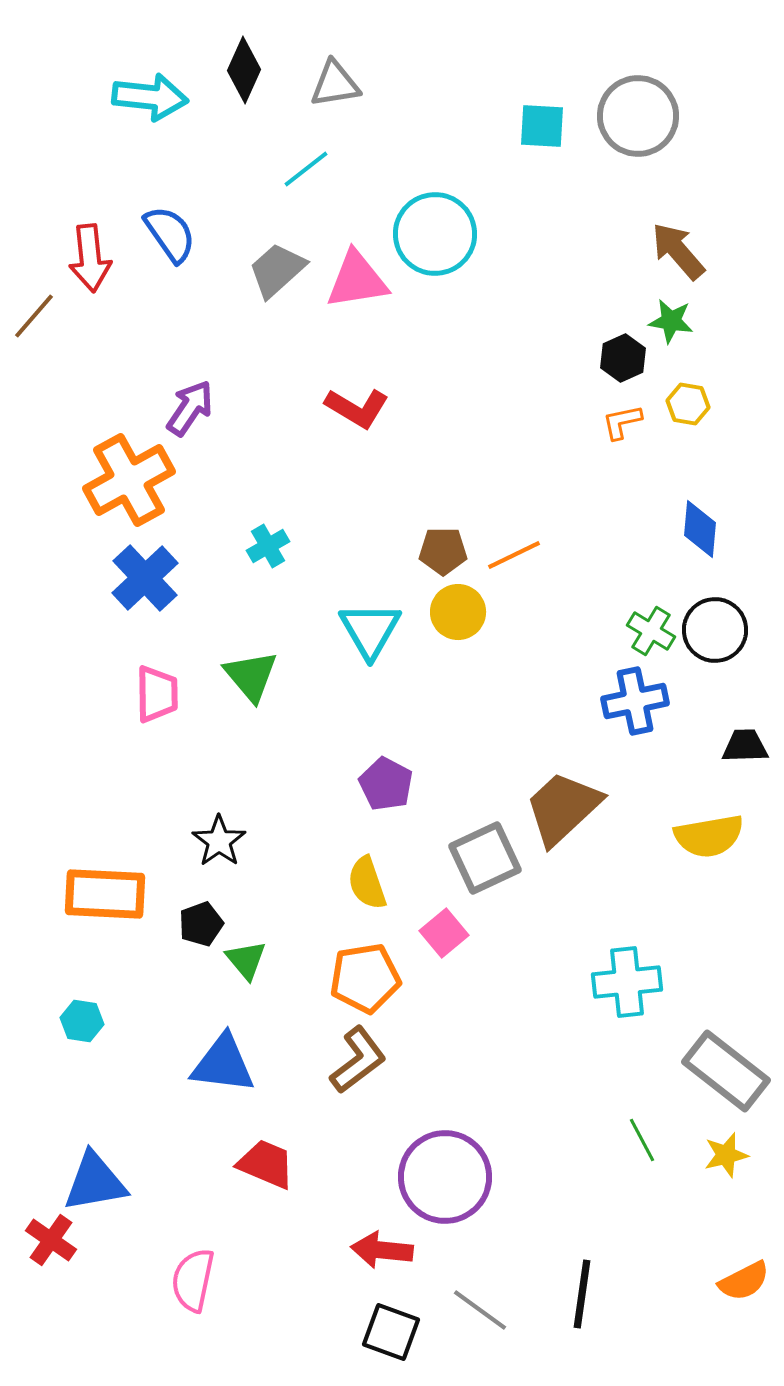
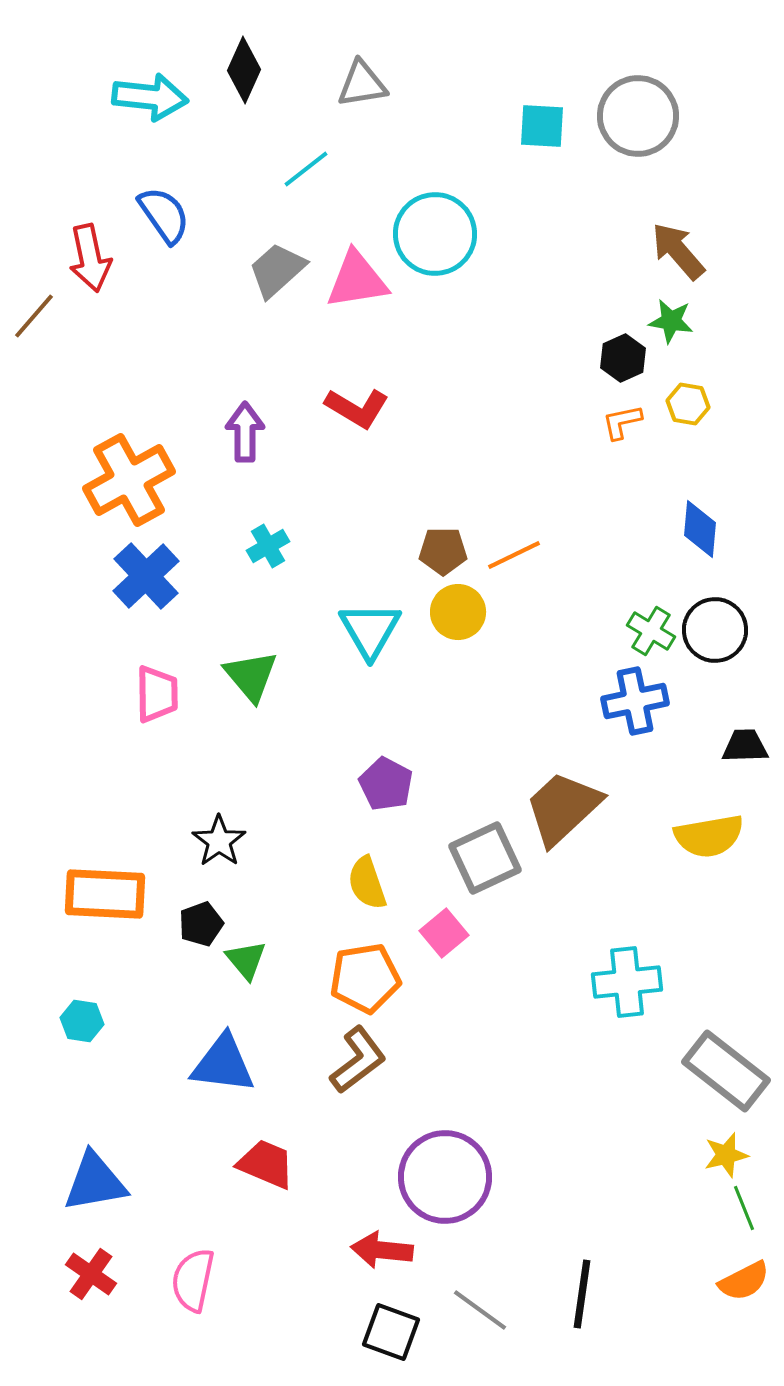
gray triangle at (335, 84): moved 27 px right
blue semicircle at (170, 234): moved 6 px left, 19 px up
red arrow at (90, 258): rotated 6 degrees counterclockwise
purple arrow at (190, 408): moved 55 px right, 24 px down; rotated 34 degrees counterclockwise
blue cross at (145, 578): moved 1 px right, 2 px up
green line at (642, 1140): moved 102 px right, 68 px down; rotated 6 degrees clockwise
red cross at (51, 1240): moved 40 px right, 34 px down
